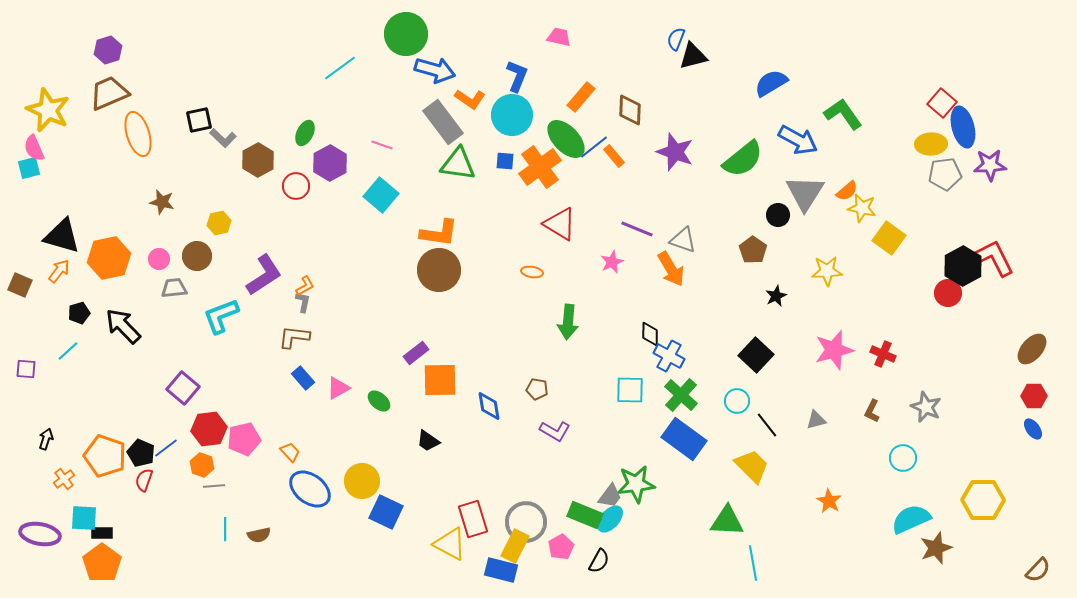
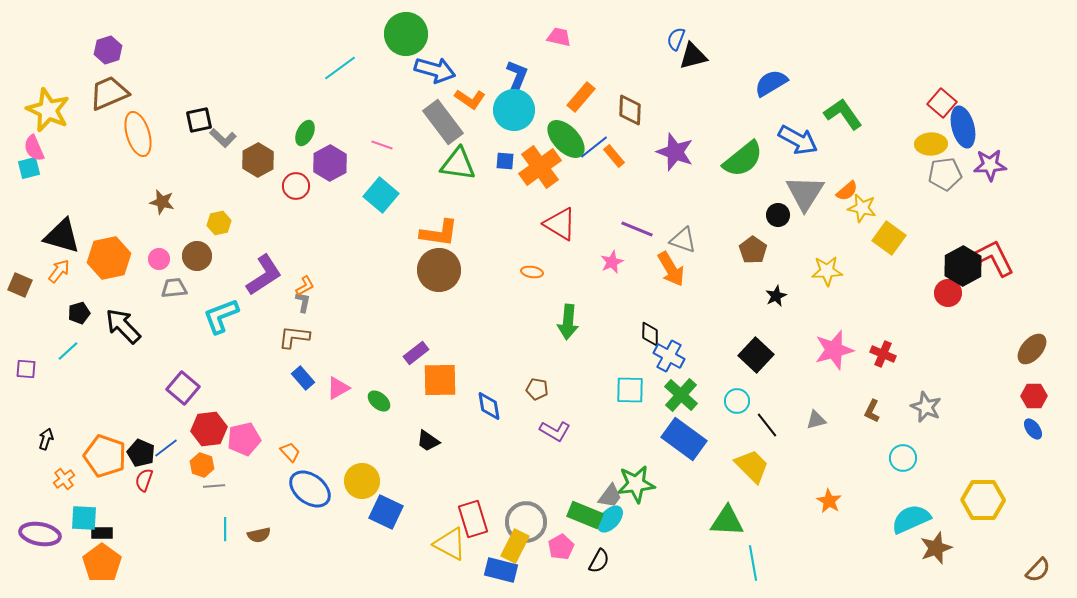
cyan circle at (512, 115): moved 2 px right, 5 px up
